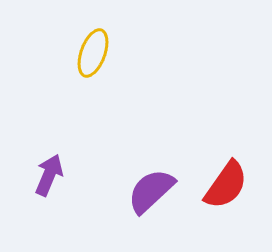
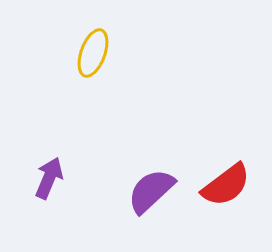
purple arrow: moved 3 px down
red semicircle: rotated 18 degrees clockwise
